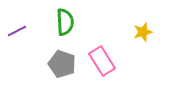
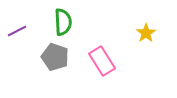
green semicircle: moved 2 px left
yellow star: moved 3 px right, 1 px down; rotated 18 degrees counterclockwise
gray pentagon: moved 7 px left, 7 px up
